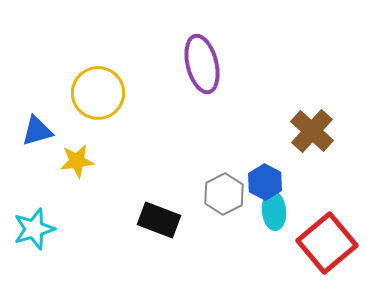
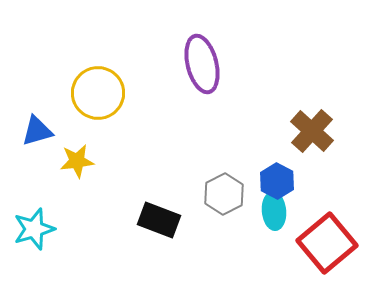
blue hexagon: moved 12 px right, 1 px up
